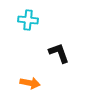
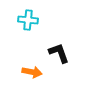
orange arrow: moved 2 px right, 11 px up
